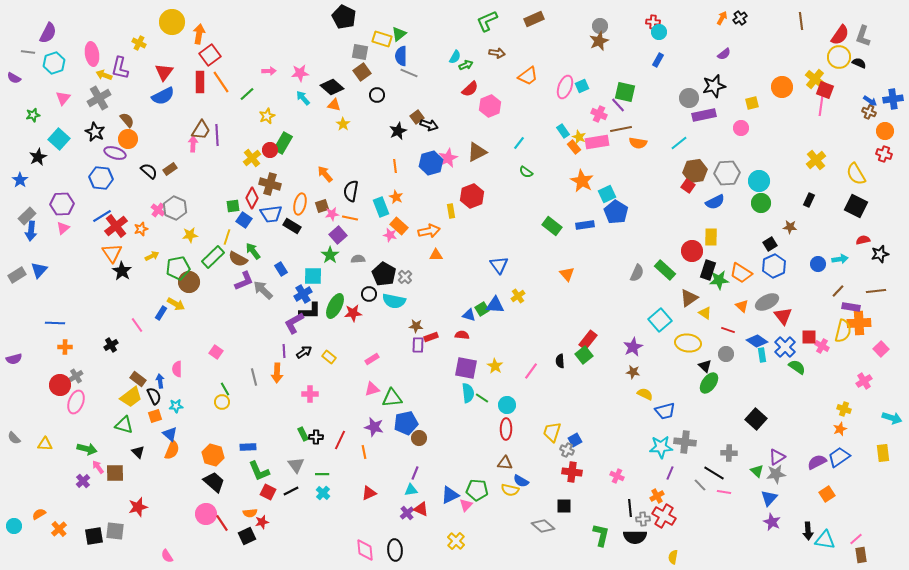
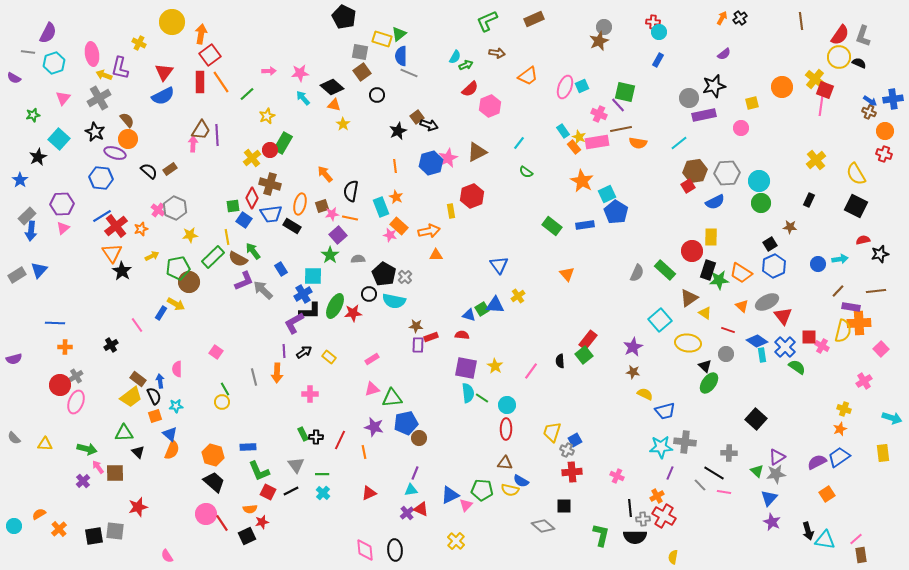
gray circle at (600, 26): moved 4 px right, 1 px down
orange arrow at (199, 34): moved 2 px right
red square at (688, 186): rotated 24 degrees clockwise
yellow line at (227, 237): rotated 28 degrees counterclockwise
green triangle at (124, 425): moved 8 px down; rotated 18 degrees counterclockwise
red cross at (572, 472): rotated 12 degrees counterclockwise
green pentagon at (477, 490): moved 5 px right
orange semicircle at (250, 513): moved 4 px up
black arrow at (808, 531): rotated 12 degrees counterclockwise
